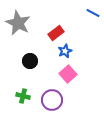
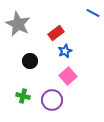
gray star: moved 1 px down
pink square: moved 2 px down
